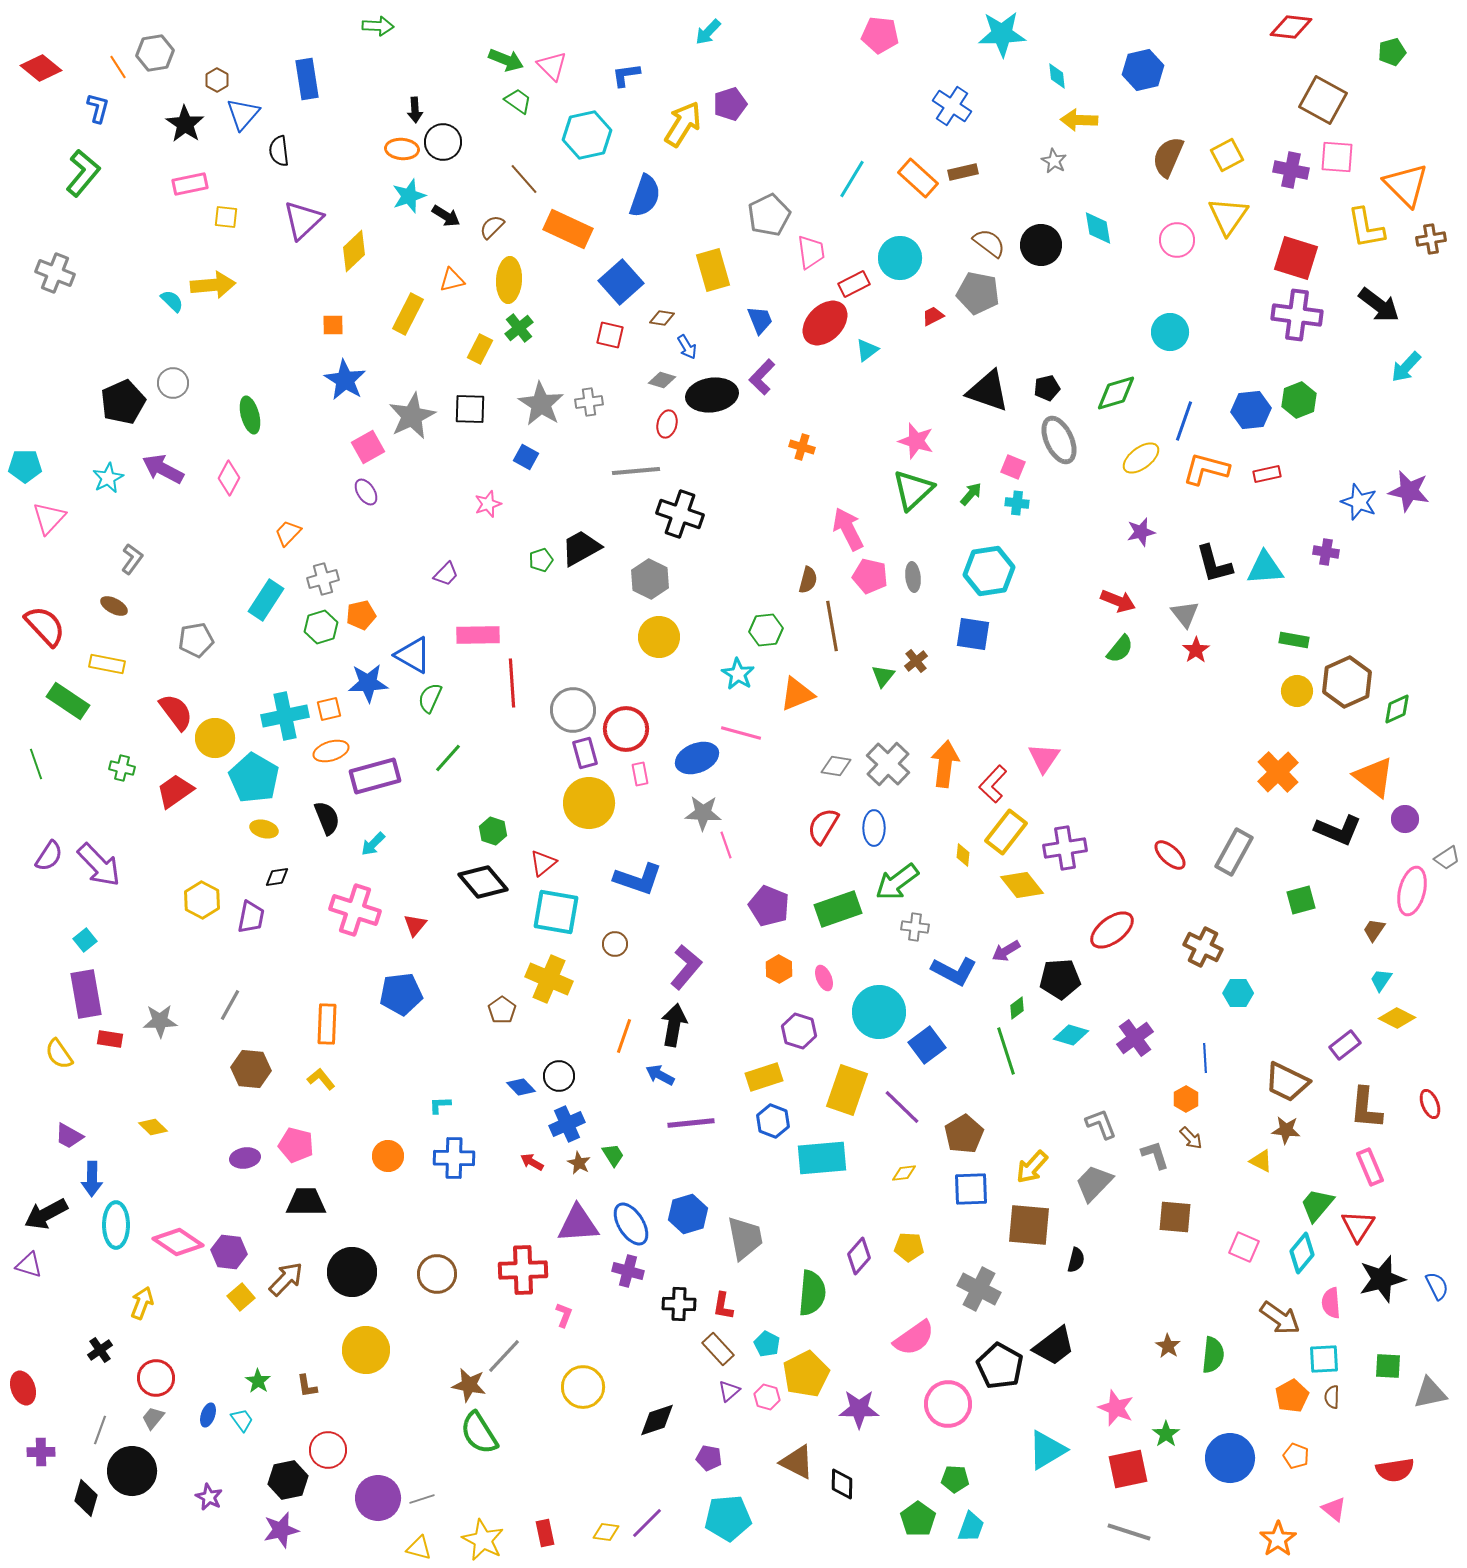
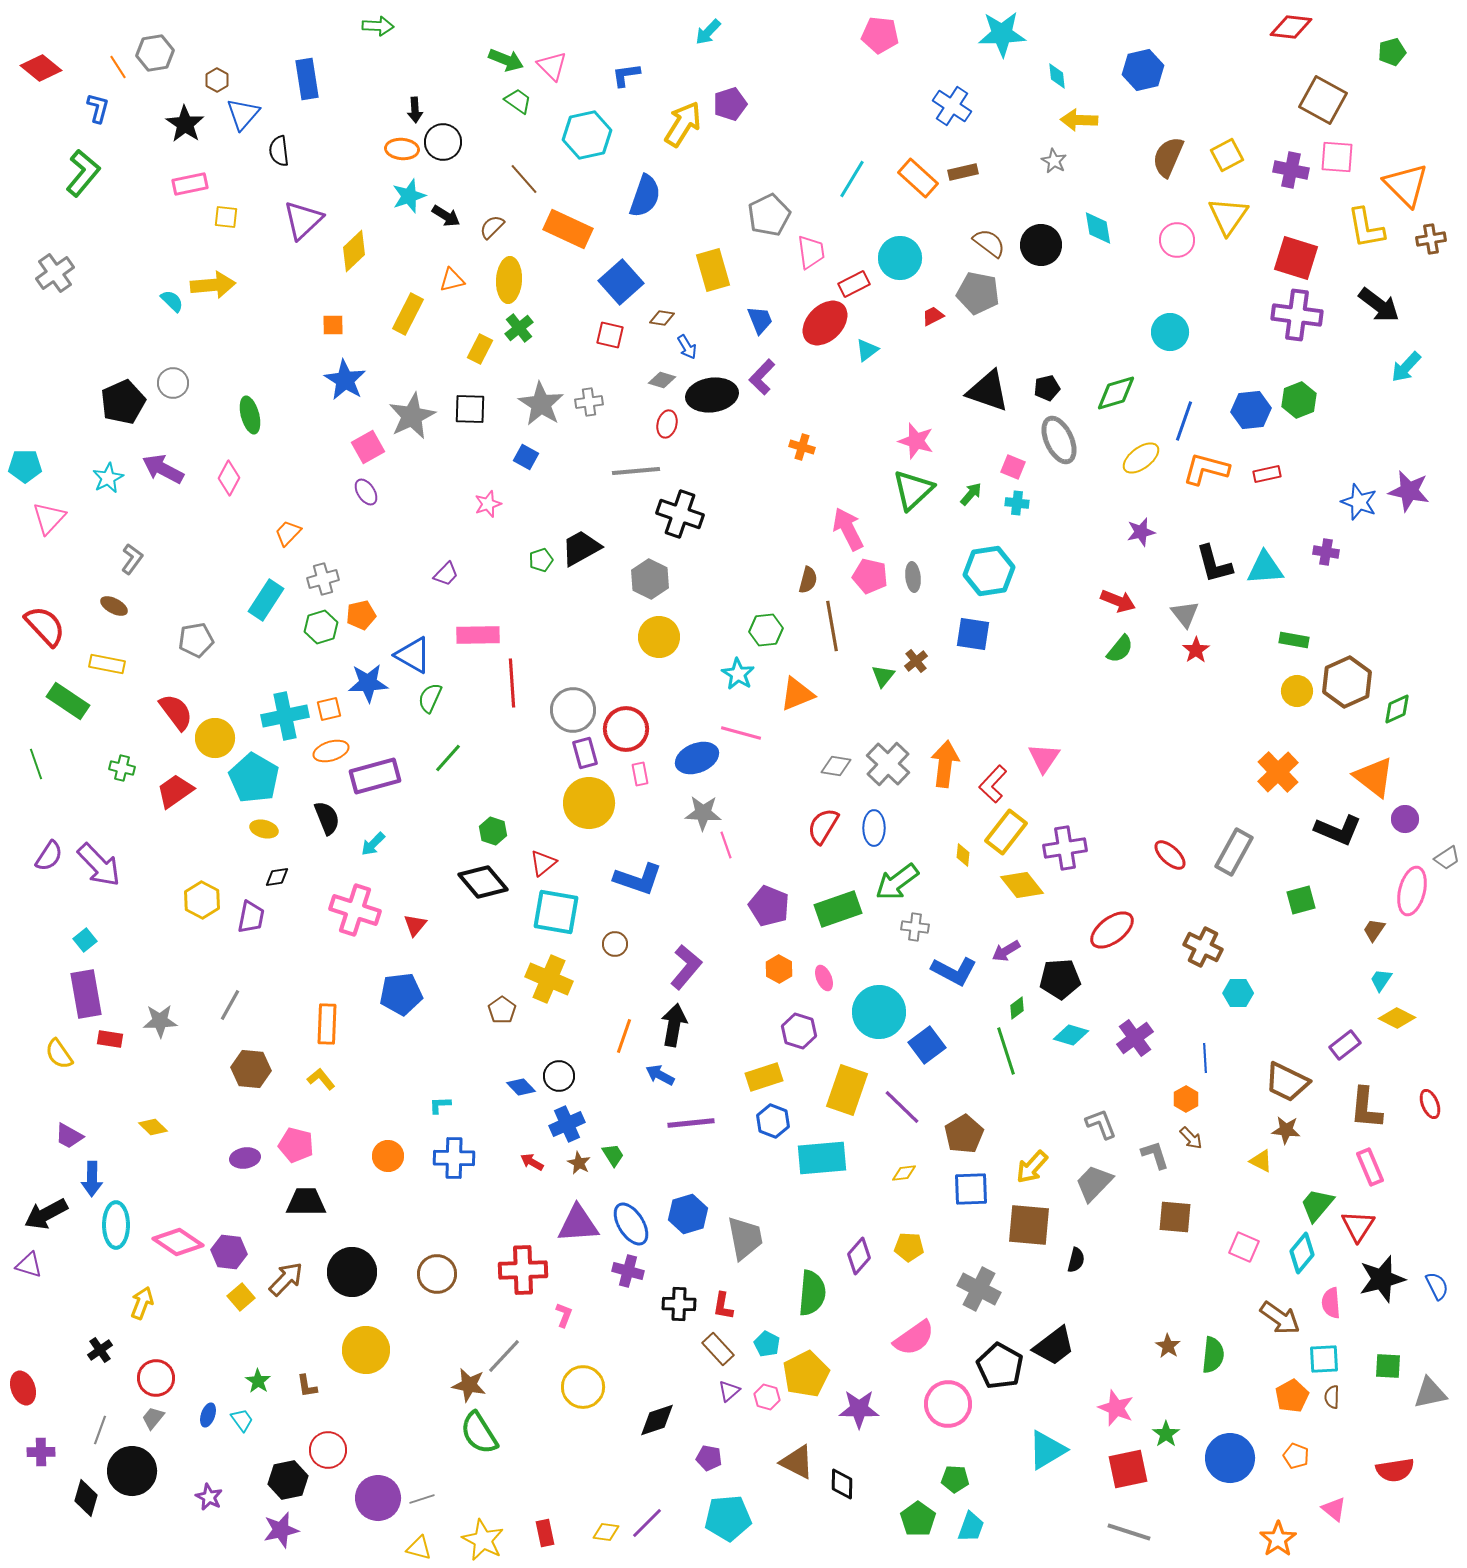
gray cross at (55, 273): rotated 33 degrees clockwise
